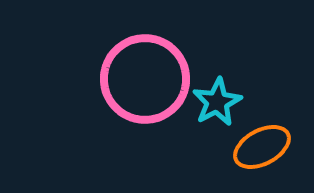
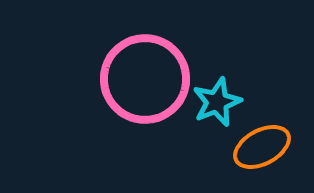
cyan star: rotated 6 degrees clockwise
